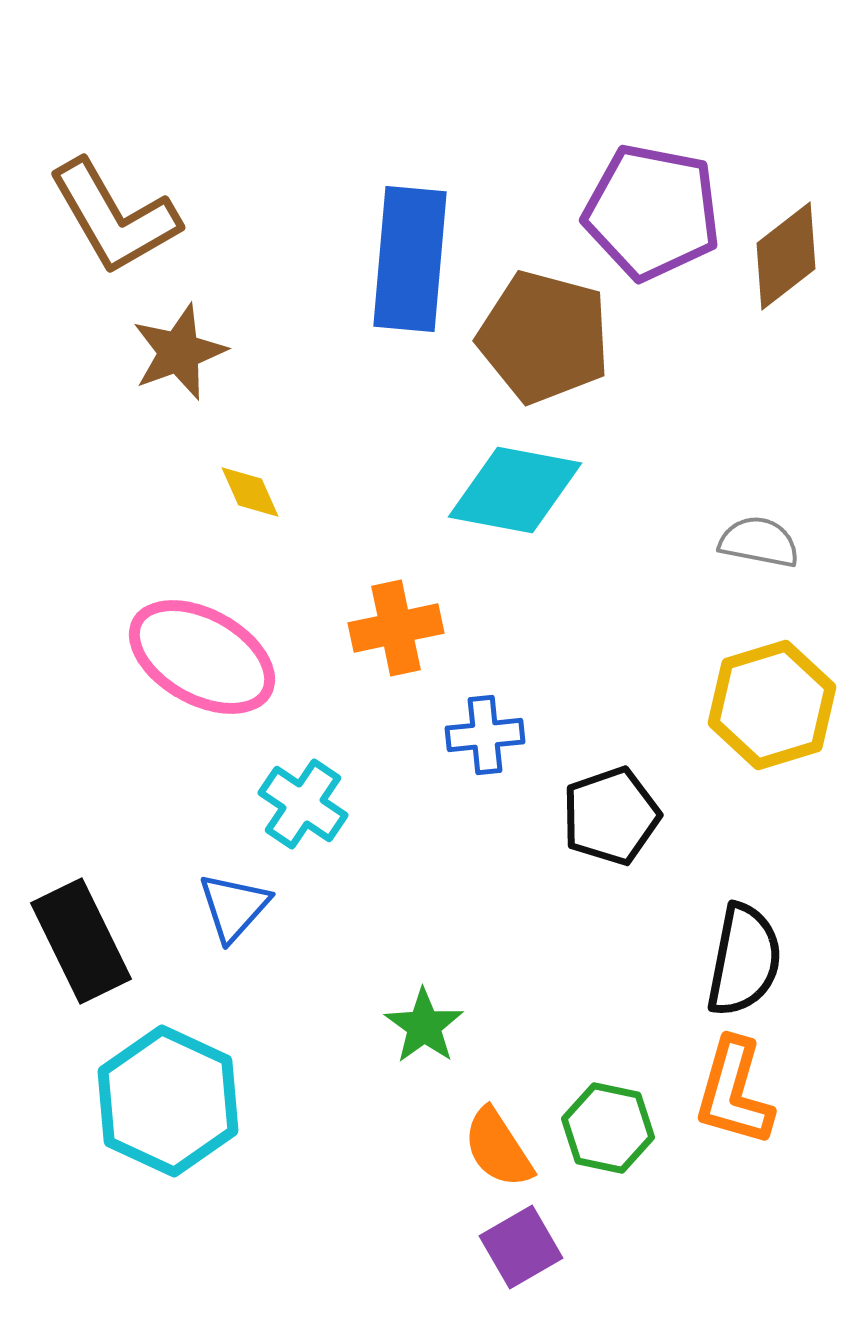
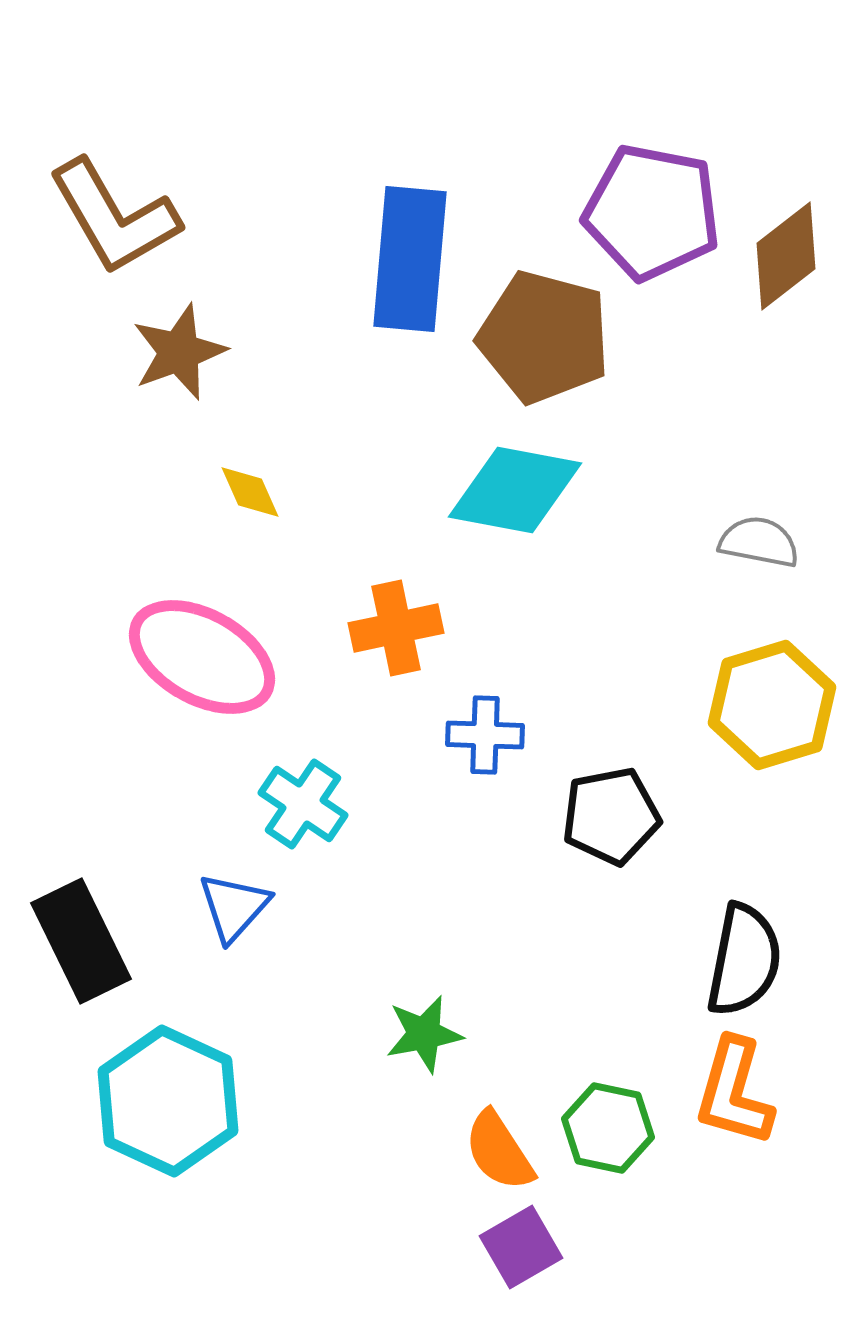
blue cross: rotated 8 degrees clockwise
black pentagon: rotated 8 degrees clockwise
green star: moved 8 px down; rotated 26 degrees clockwise
orange semicircle: moved 1 px right, 3 px down
